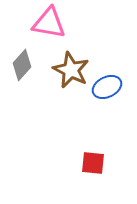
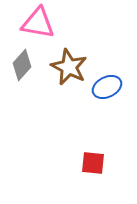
pink triangle: moved 11 px left
brown star: moved 2 px left, 3 px up
